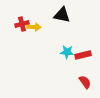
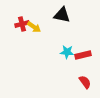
yellow arrow: rotated 32 degrees clockwise
